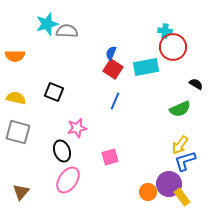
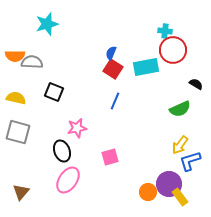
gray semicircle: moved 35 px left, 31 px down
red circle: moved 3 px down
blue L-shape: moved 5 px right
yellow rectangle: moved 2 px left
